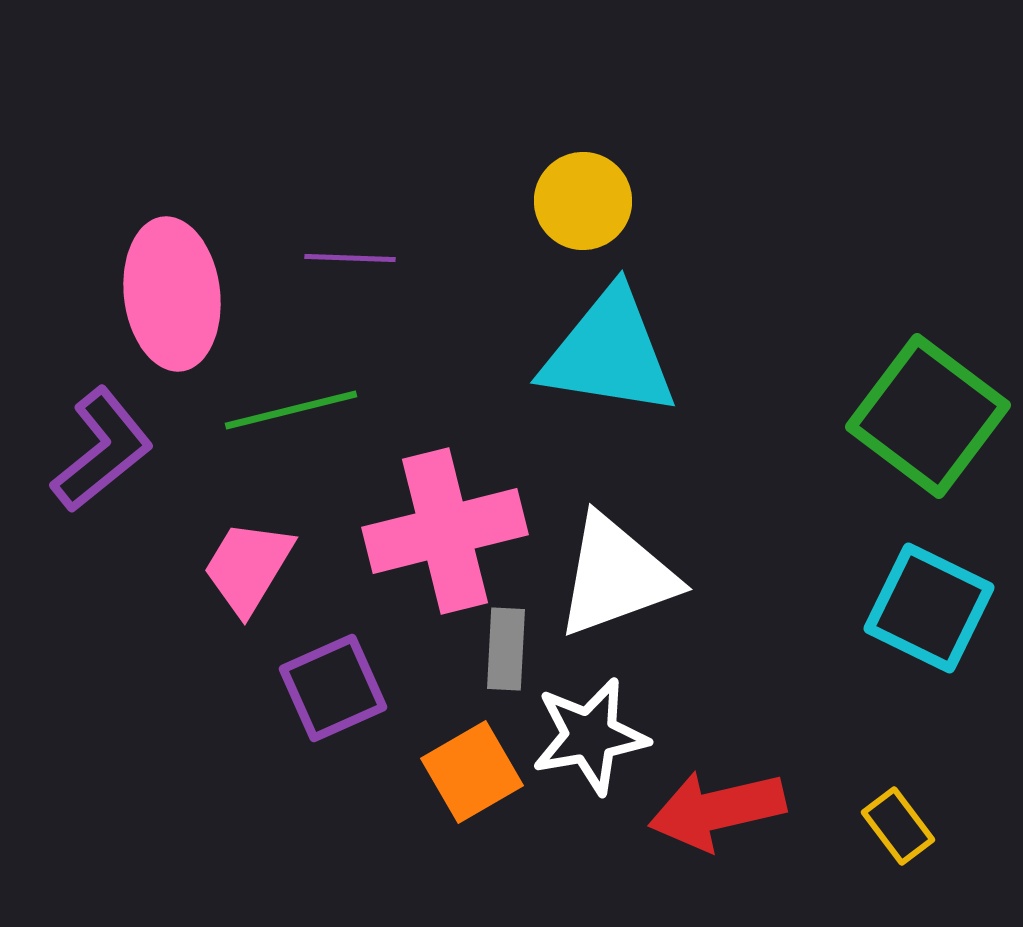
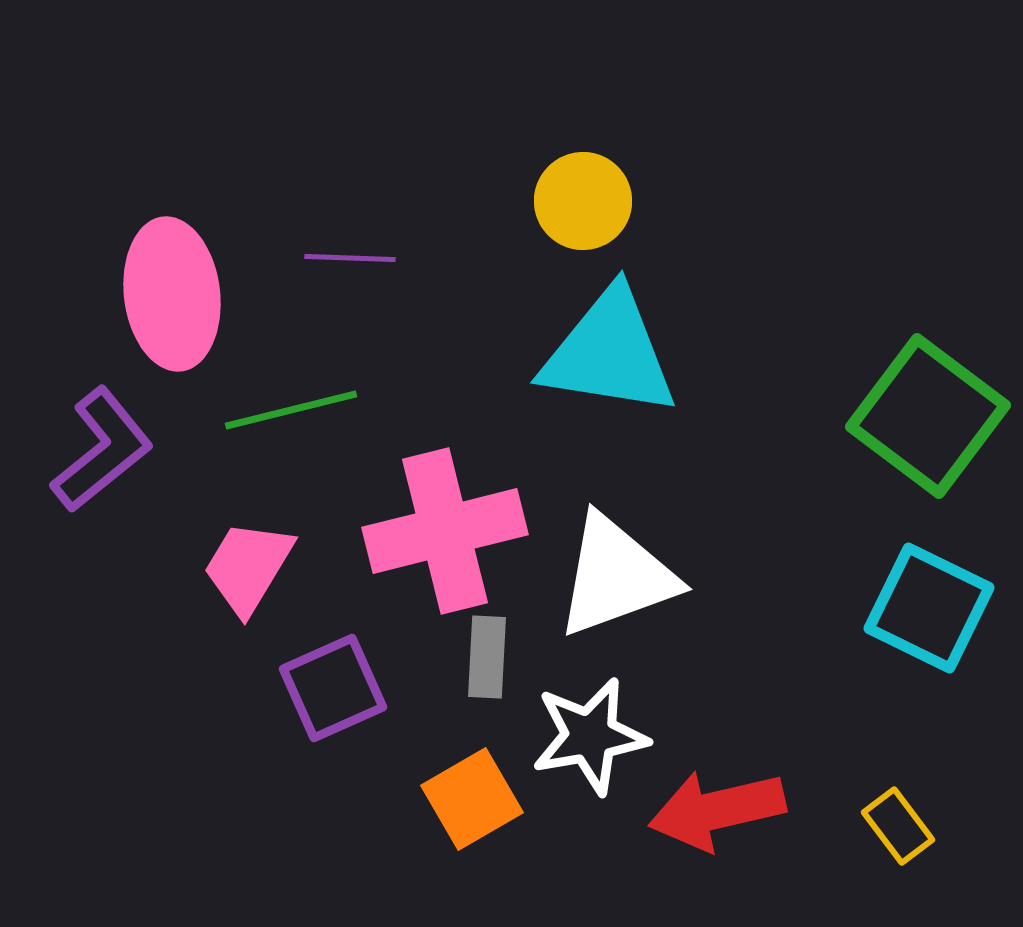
gray rectangle: moved 19 px left, 8 px down
orange square: moved 27 px down
